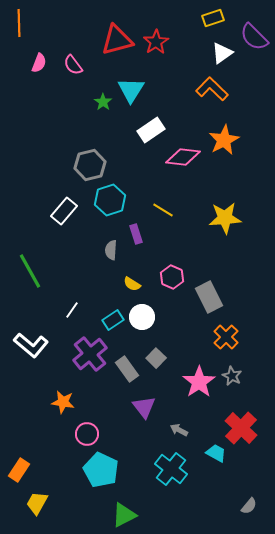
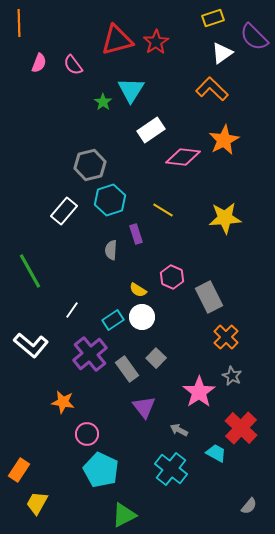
yellow semicircle at (132, 284): moved 6 px right, 6 px down
pink star at (199, 382): moved 10 px down
